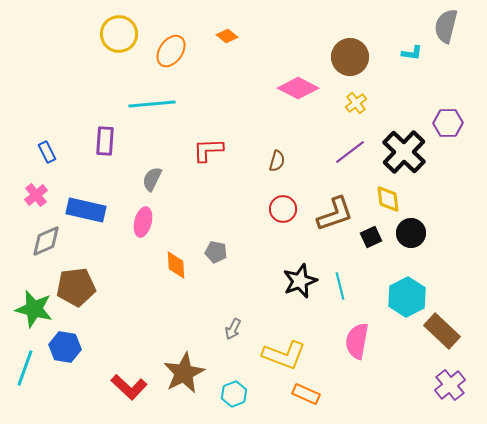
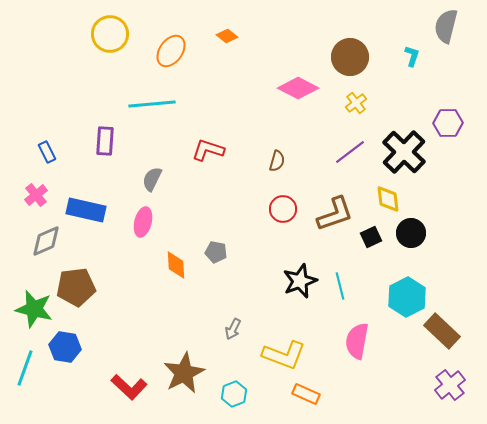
yellow circle at (119, 34): moved 9 px left
cyan L-shape at (412, 53): moved 3 px down; rotated 80 degrees counterclockwise
red L-shape at (208, 150): rotated 20 degrees clockwise
